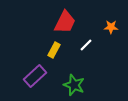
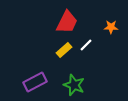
red trapezoid: moved 2 px right
yellow rectangle: moved 10 px right; rotated 21 degrees clockwise
purple rectangle: moved 6 px down; rotated 15 degrees clockwise
